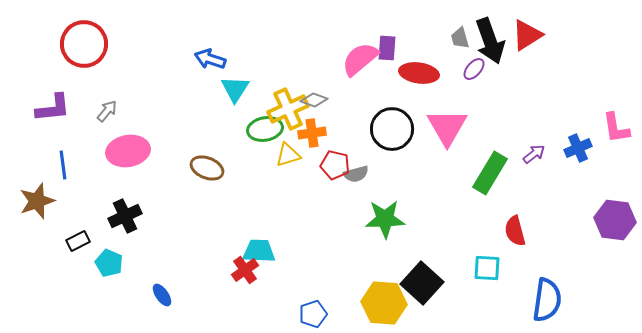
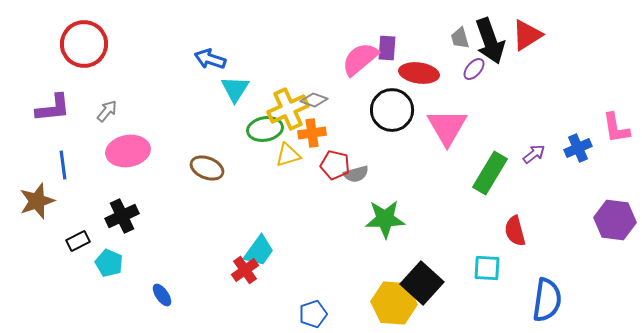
black circle at (392, 129): moved 19 px up
black cross at (125, 216): moved 3 px left
cyan trapezoid at (259, 251): rotated 124 degrees clockwise
yellow hexagon at (384, 303): moved 10 px right
